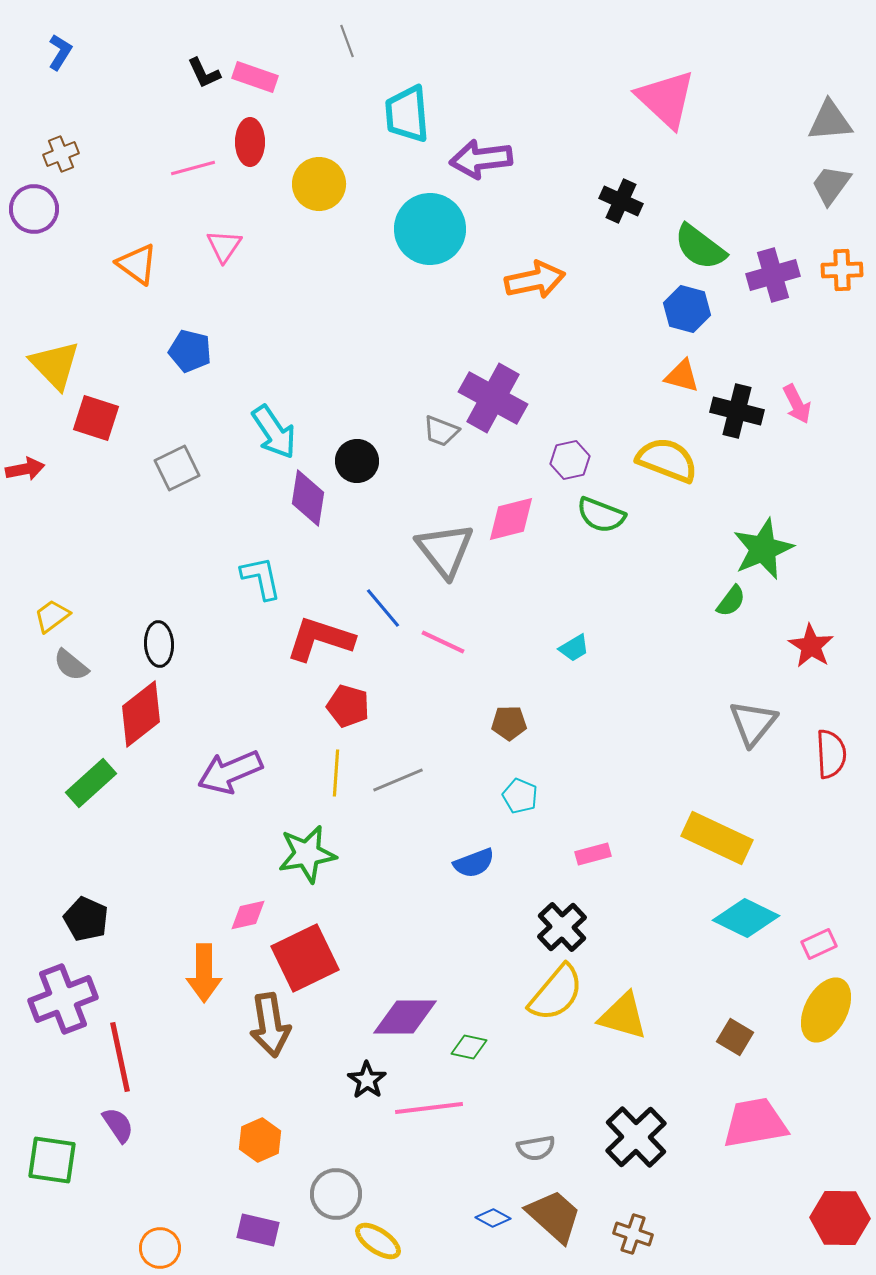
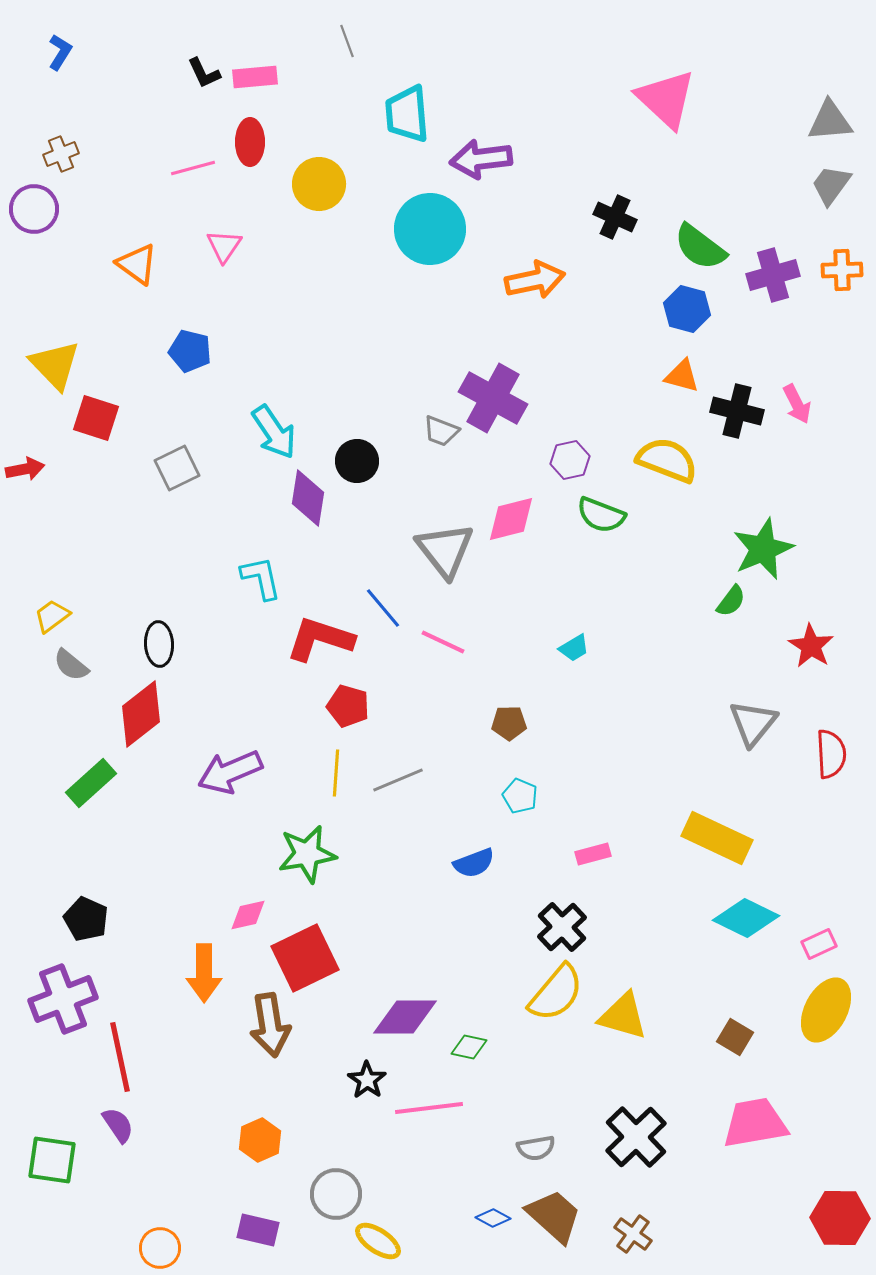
pink rectangle at (255, 77): rotated 24 degrees counterclockwise
black cross at (621, 201): moved 6 px left, 16 px down
brown cross at (633, 1234): rotated 18 degrees clockwise
